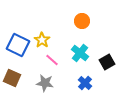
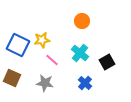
yellow star: rotated 28 degrees clockwise
